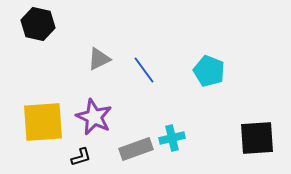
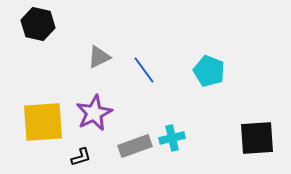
gray triangle: moved 2 px up
purple star: moved 4 px up; rotated 21 degrees clockwise
gray rectangle: moved 1 px left, 3 px up
